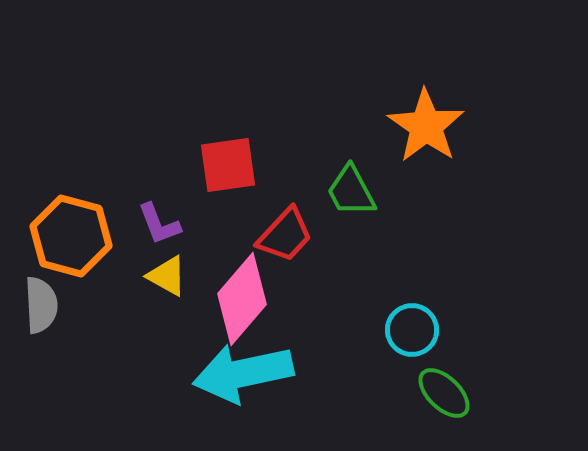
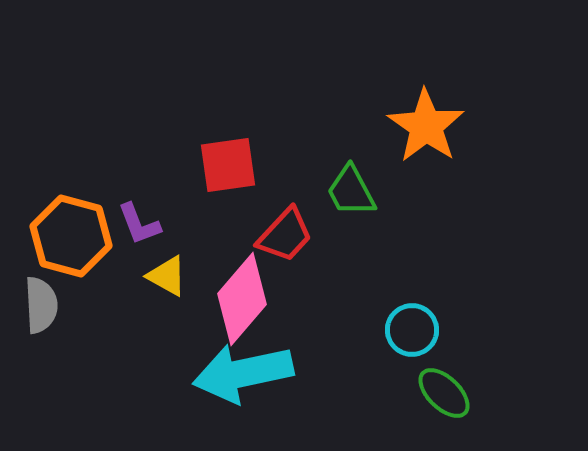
purple L-shape: moved 20 px left
